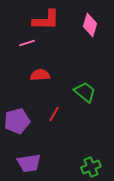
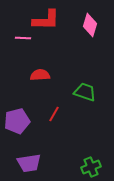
pink line: moved 4 px left, 5 px up; rotated 21 degrees clockwise
green trapezoid: rotated 20 degrees counterclockwise
